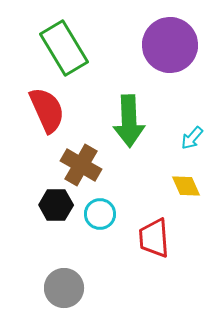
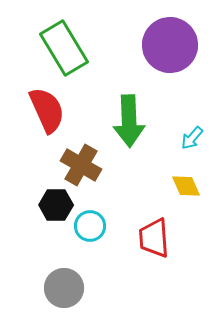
cyan circle: moved 10 px left, 12 px down
